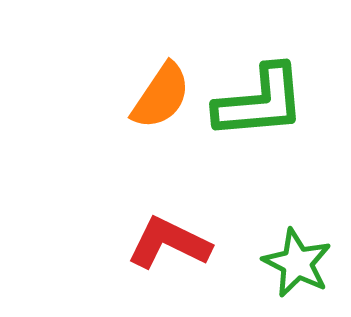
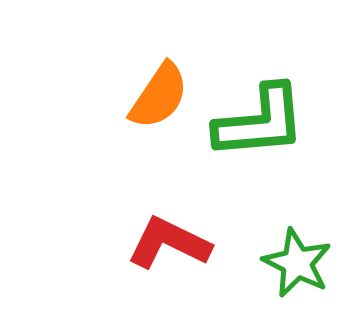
orange semicircle: moved 2 px left
green L-shape: moved 20 px down
